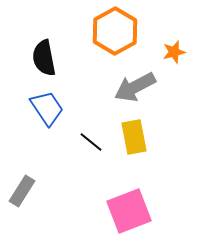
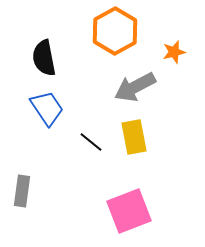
gray rectangle: rotated 24 degrees counterclockwise
